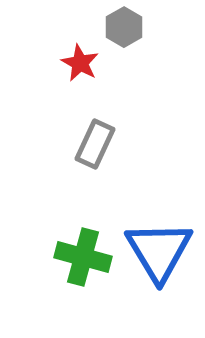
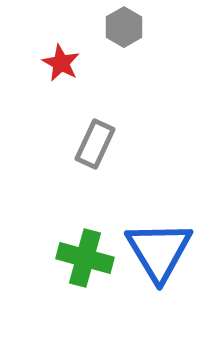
red star: moved 19 px left
green cross: moved 2 px right, 1 px down
